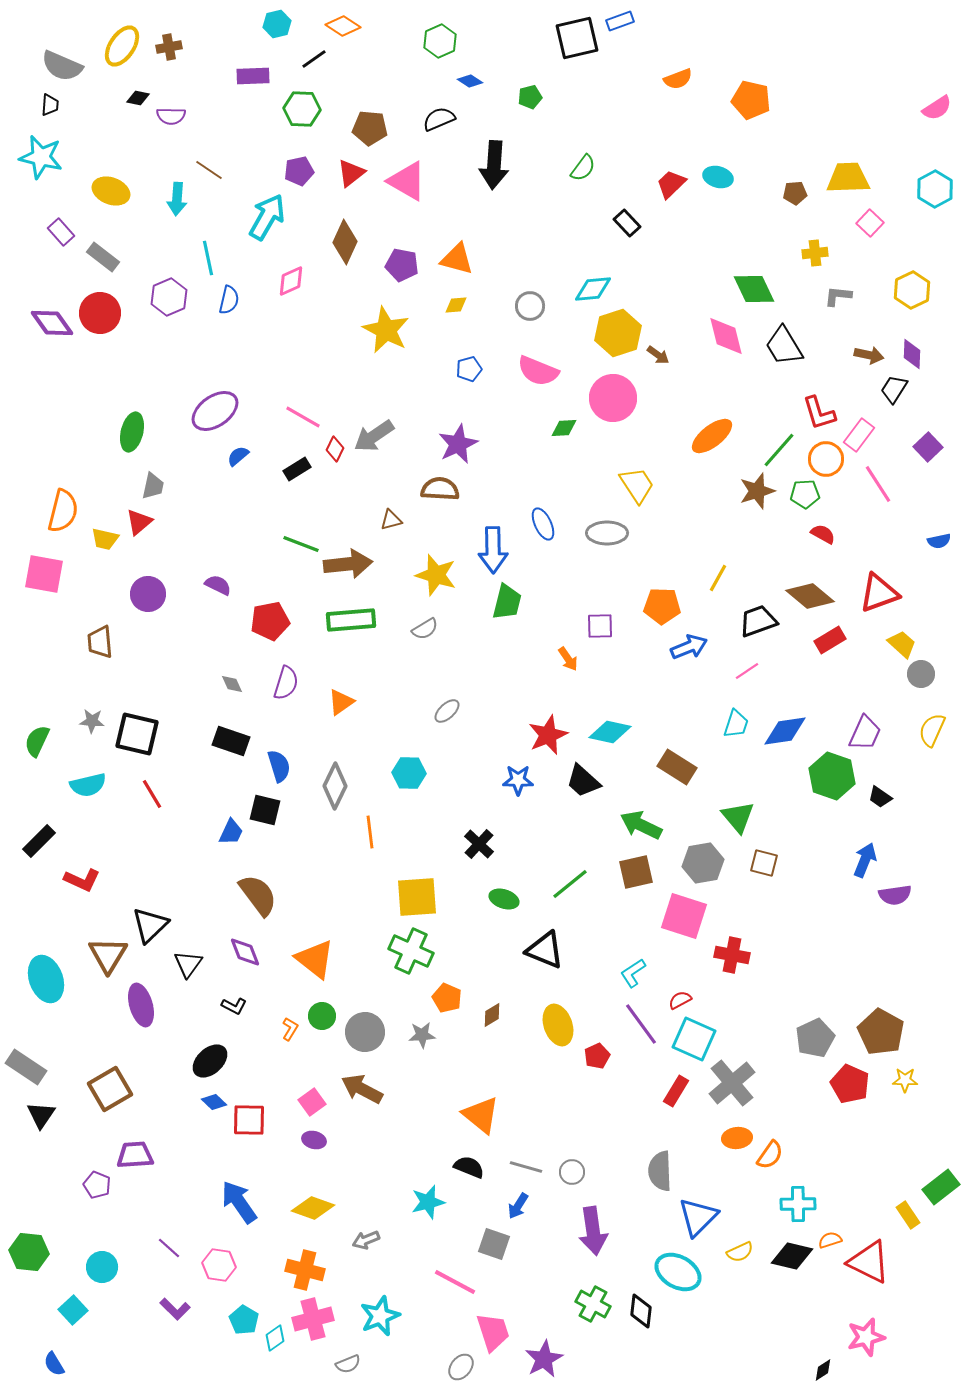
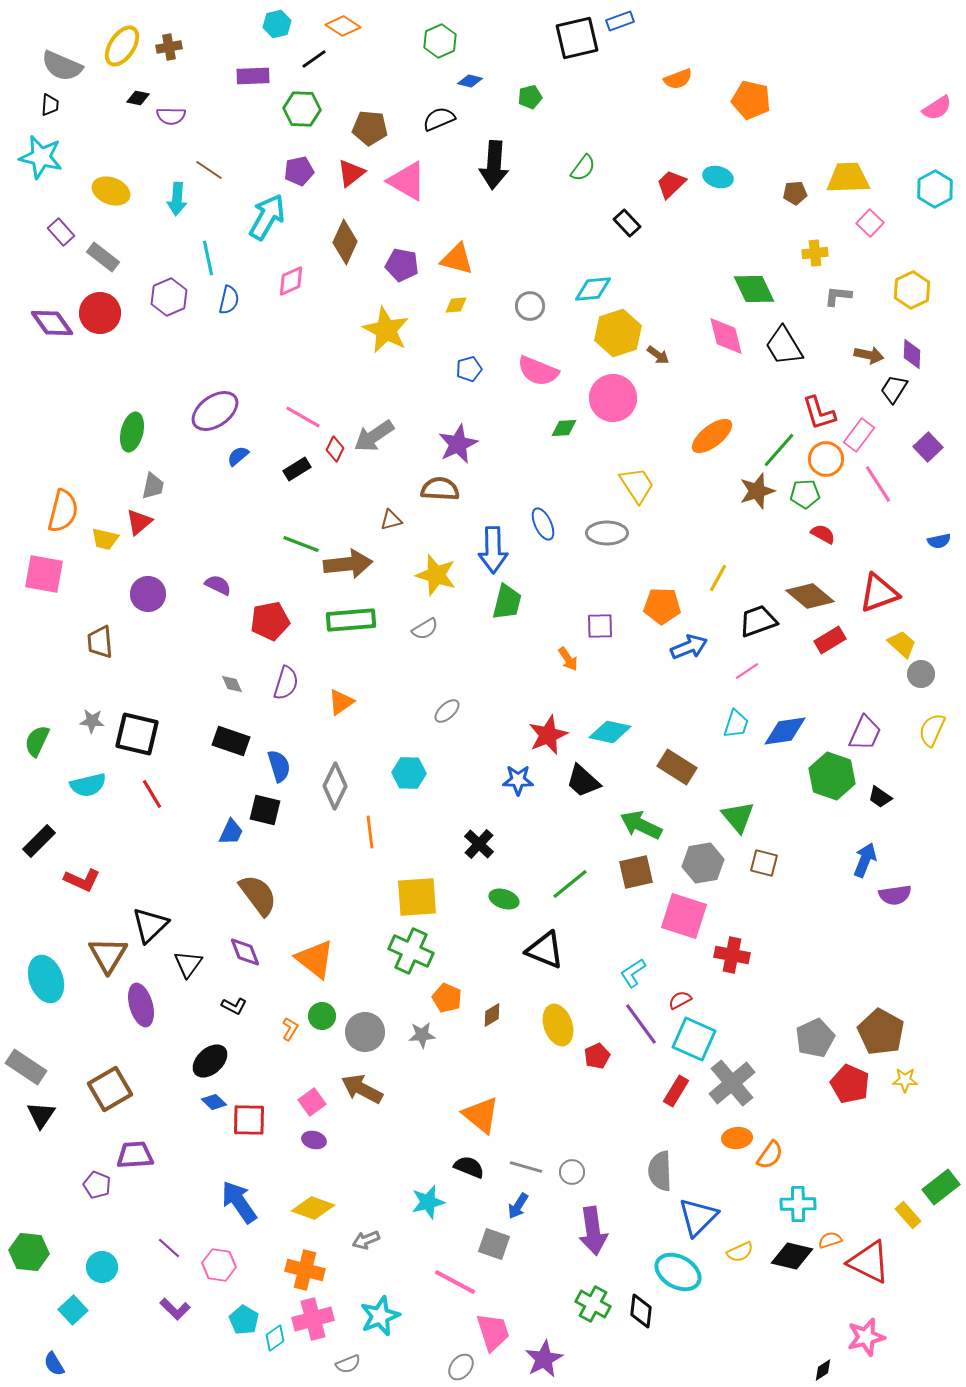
blue diamond at (470, 81): rotated 20 degrees counterclockwise
yellow rectangle at (908, 1215): rotated 8 degrees counterclockwise
